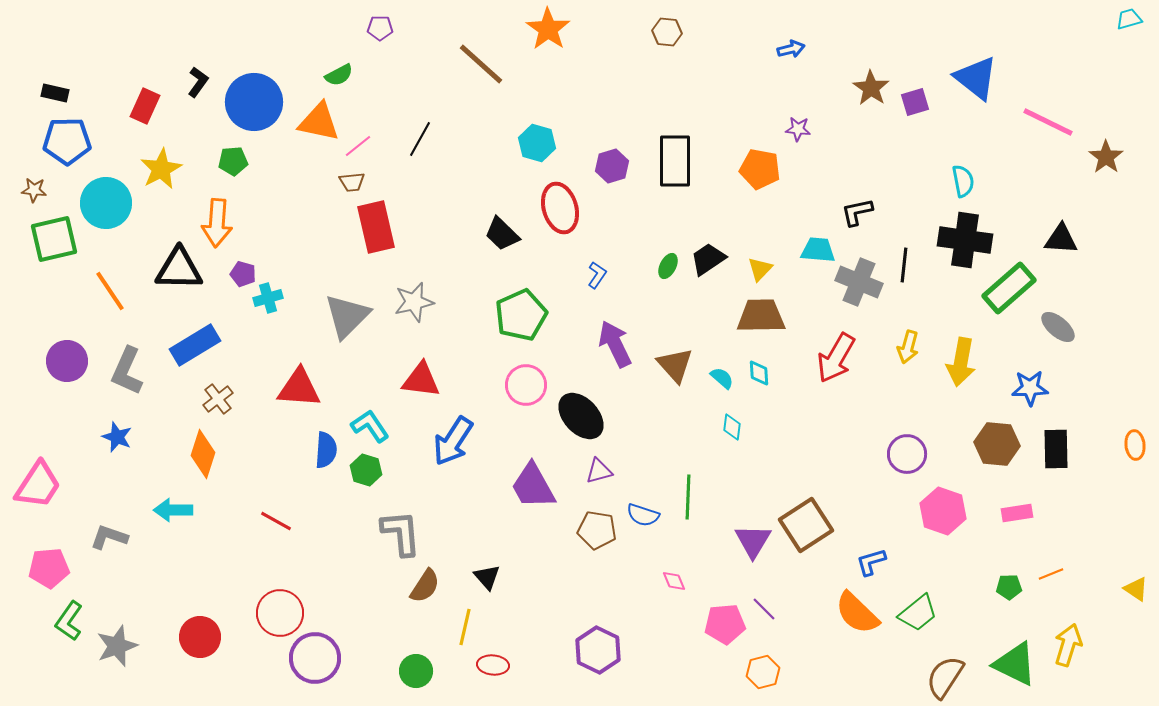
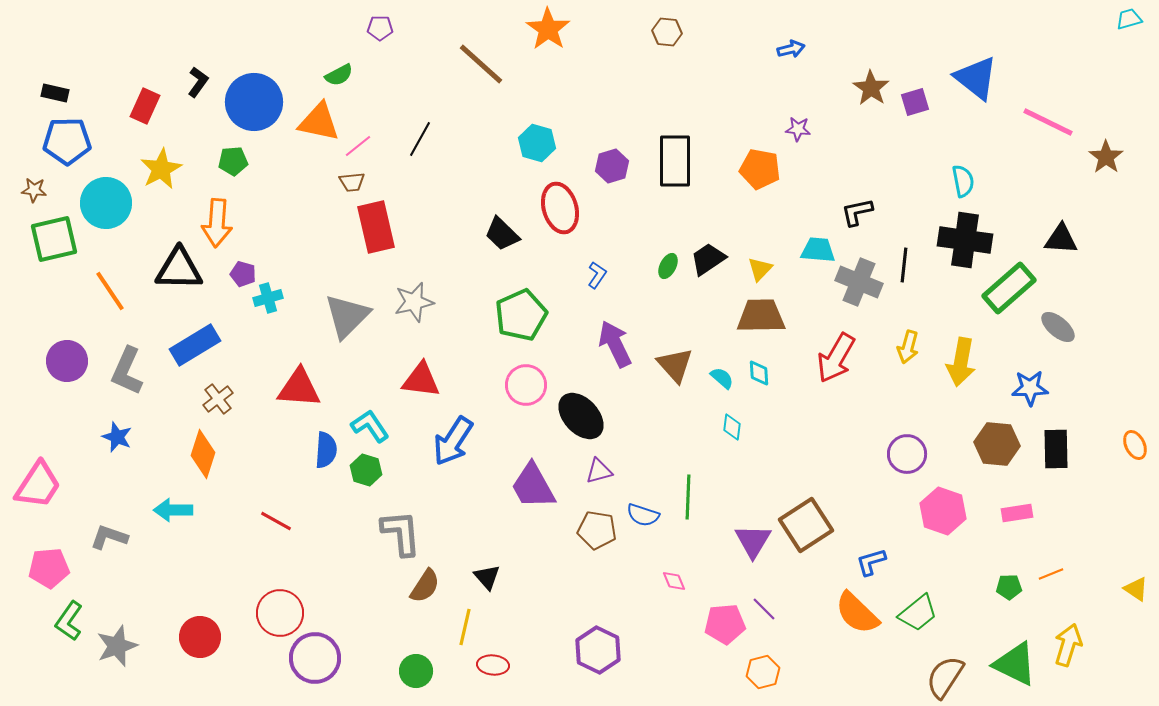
orange ellipse at (1135, 445): rotated 20 degrees counterclockwise
